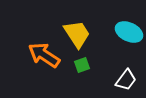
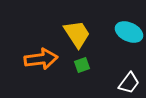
orange arrow: moved 3 px left, 4 px down; rotated 140 degrees clockwise
white trapezoid: moved 3 px right, 3 px down
